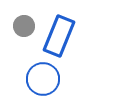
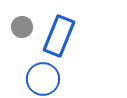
gray circle: moved 2 px left, 1 px down
